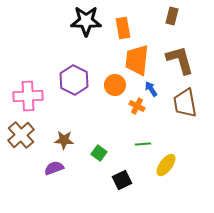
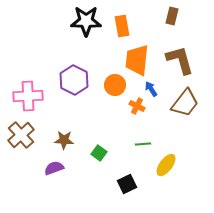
orange rectangle: moved 1 px left, 2 px up
brown trapezoid: rotated 132 degrees counterclockwise
black square: moved 5 px right, 4 px down
